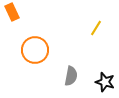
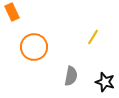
yellow line: moved 3 px left, 9 px down
orange circle: moved 1 px left, 3 px up
